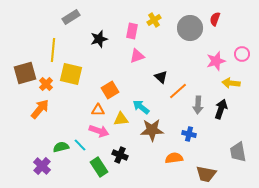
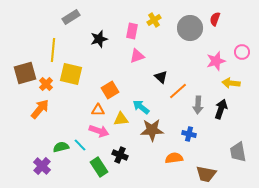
pink circle: moved 2 px up
